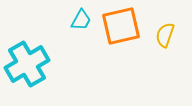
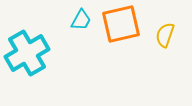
orange square: moved 2 px up
cyan cross: moved 11 px up
